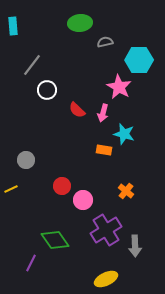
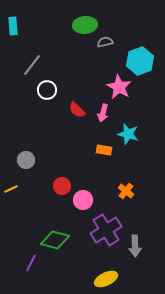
green ellipse: moved 5 px right, 2 px down
cyan hexagon: moved 1 px right, 1 px down; rotated 20 degrees counterclockwise
cyan star: moved 4 px right
green diamond: rotated 40 degrees counterclockwise
